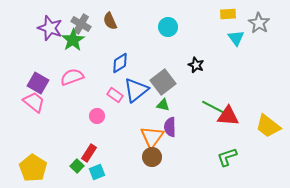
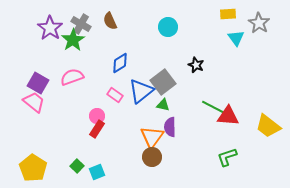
purple star: rotated 15 degrees clockwise
blue triangle: moved 5 px right, 1 px down
red rectangle: moved 8 px right, 24 px up
